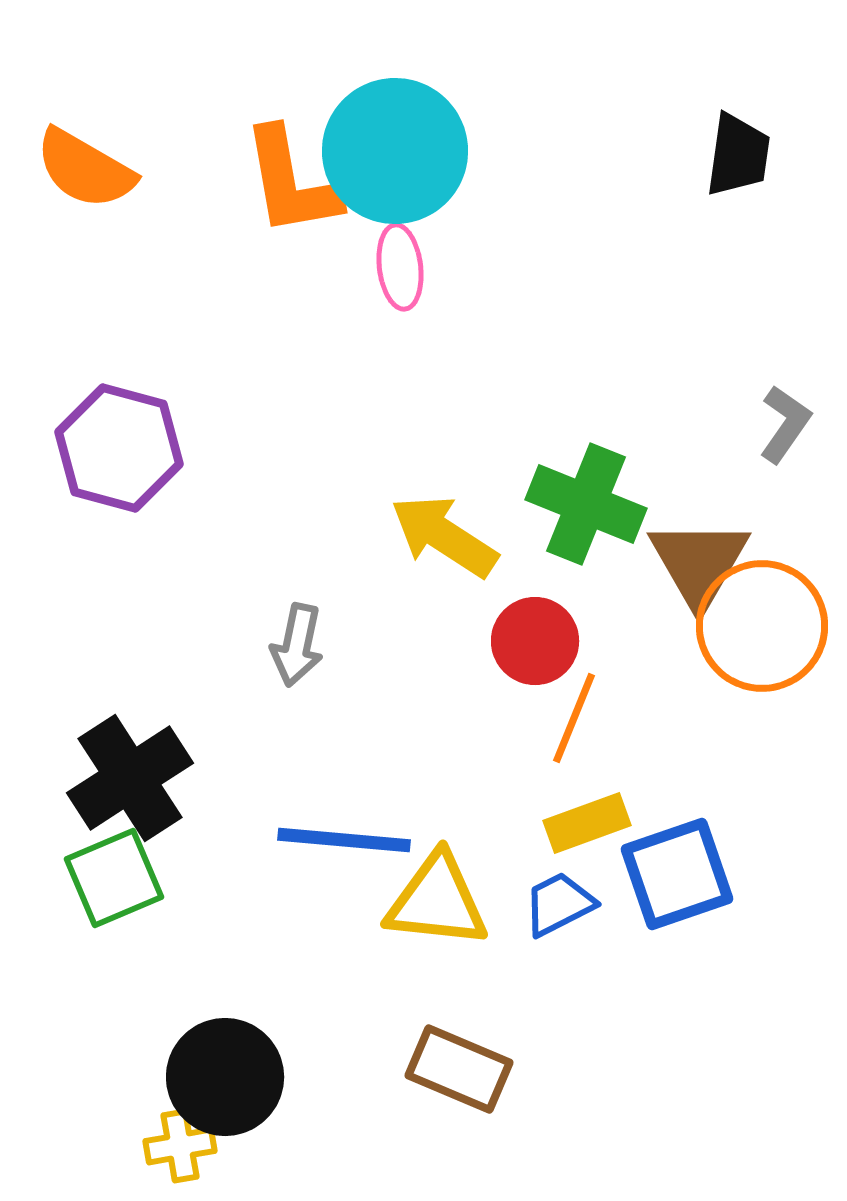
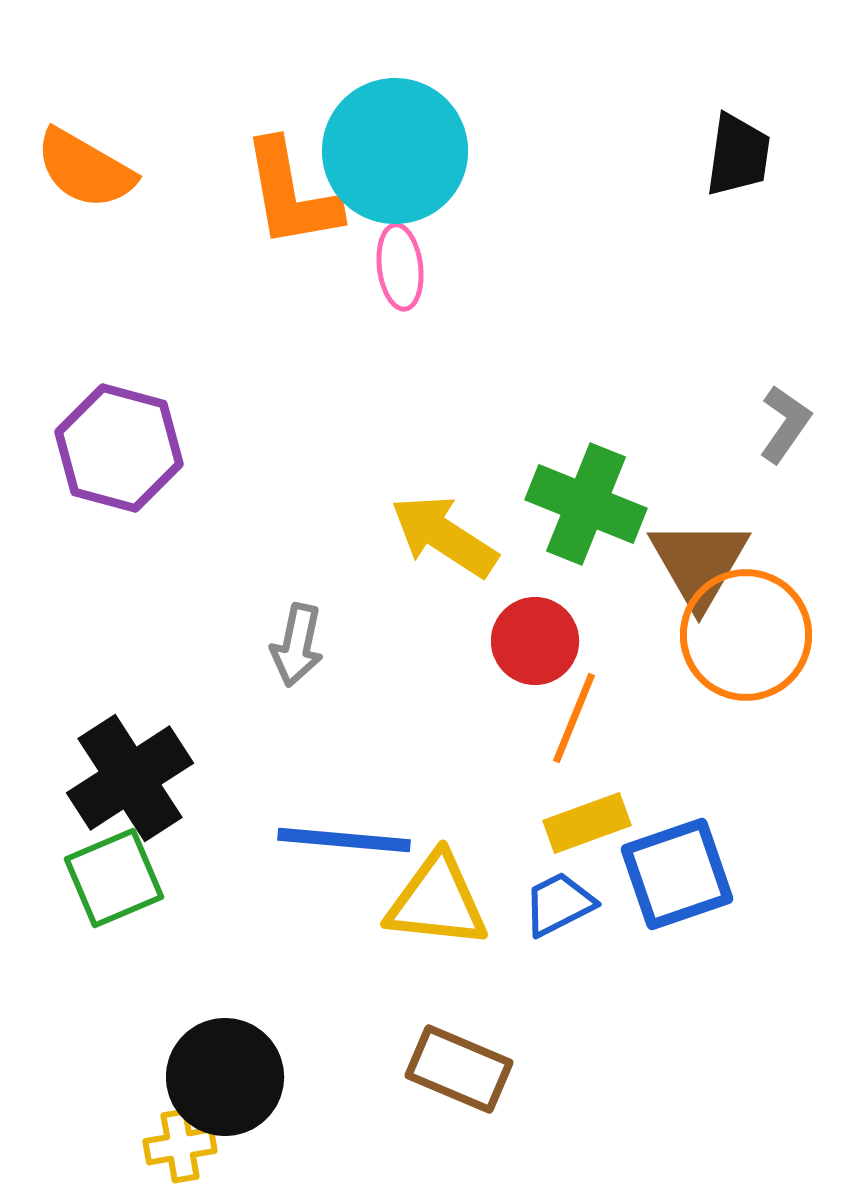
orange L-shape: moved 12 px down
orange circle: moved 16 px left, 9 px down
